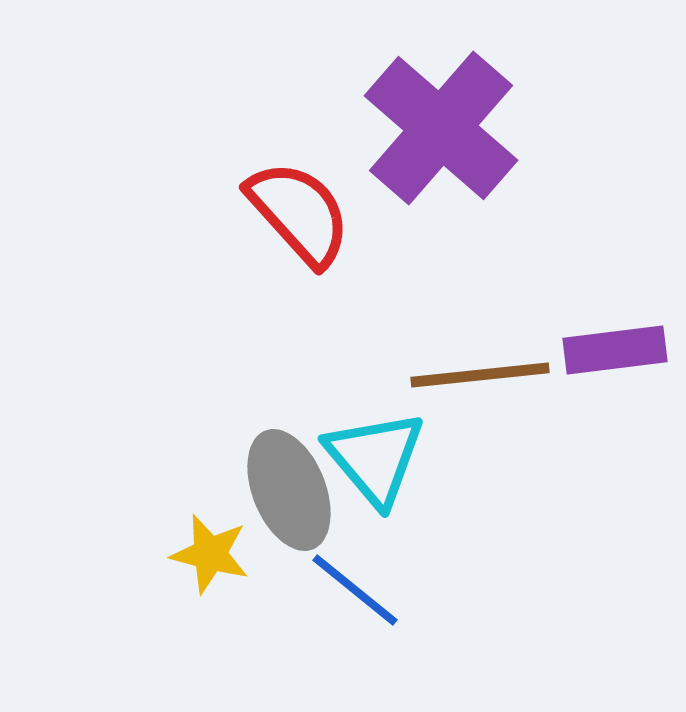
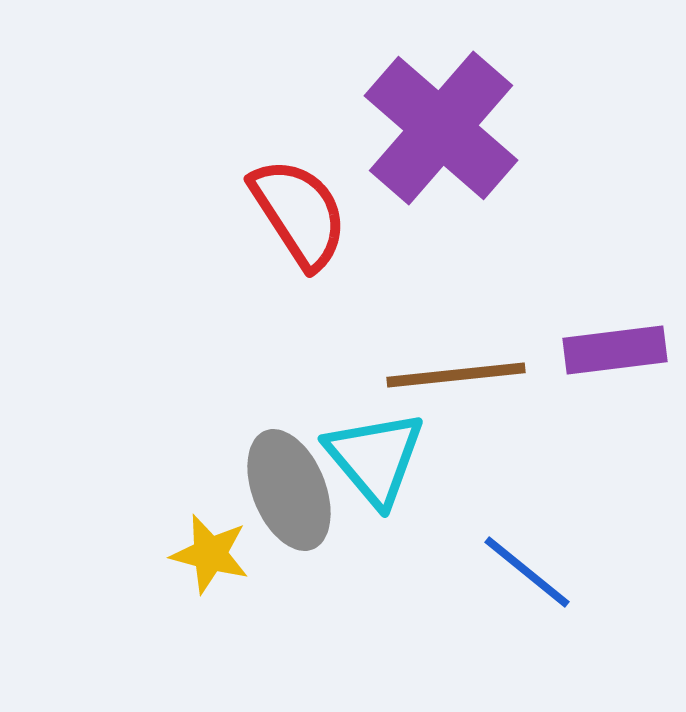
red semicircle: rotated 9 degrees clockwise
brown line: moved 24 px left
blue line: moved 172 px right, 18 px up
